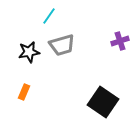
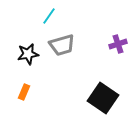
purple cross: moved 2 px left, 3 px down
black star: moved 1 px left, 2 px down
black square: moved 4 px up
